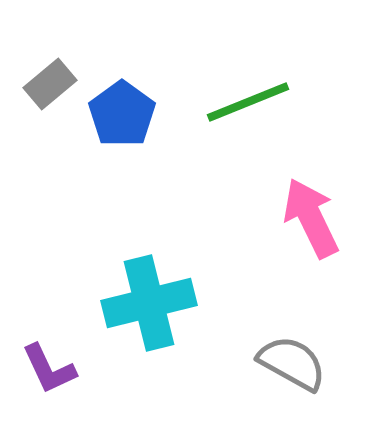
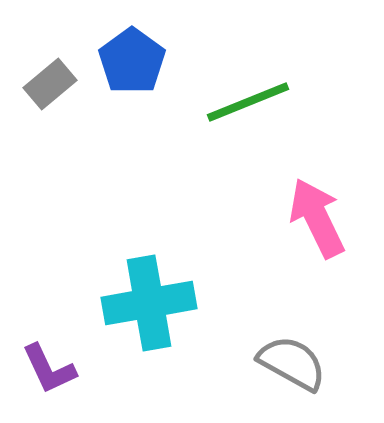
blue pentagon: moved 10 px right, 53 px up
pink arrow: moved 6 px right
cyan cross: rotated 4 degrees clockwise
